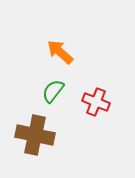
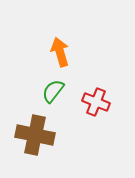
orange arrow: rotated 32 degrees clockwise
